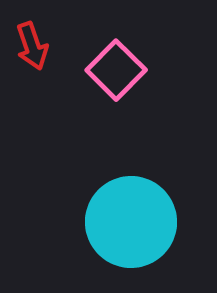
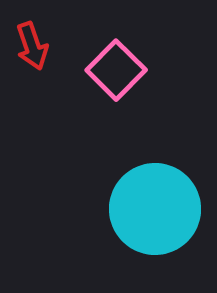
cyan circle: moved 24 px right, 13 px up
